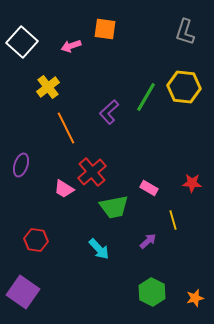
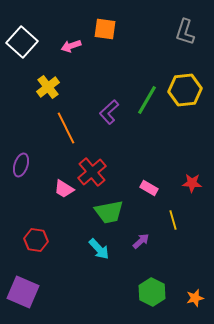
yellow hexagon: moved 1 px right, 3 px down; rotated 12 degrees counterclockwise
green line: moved 1 px right, 3 px down
green trapezoid: moved 5 px left, 5 px down
purple arrow: moved 7 px left
purple square: rotated 12 degrees counterclockwise
